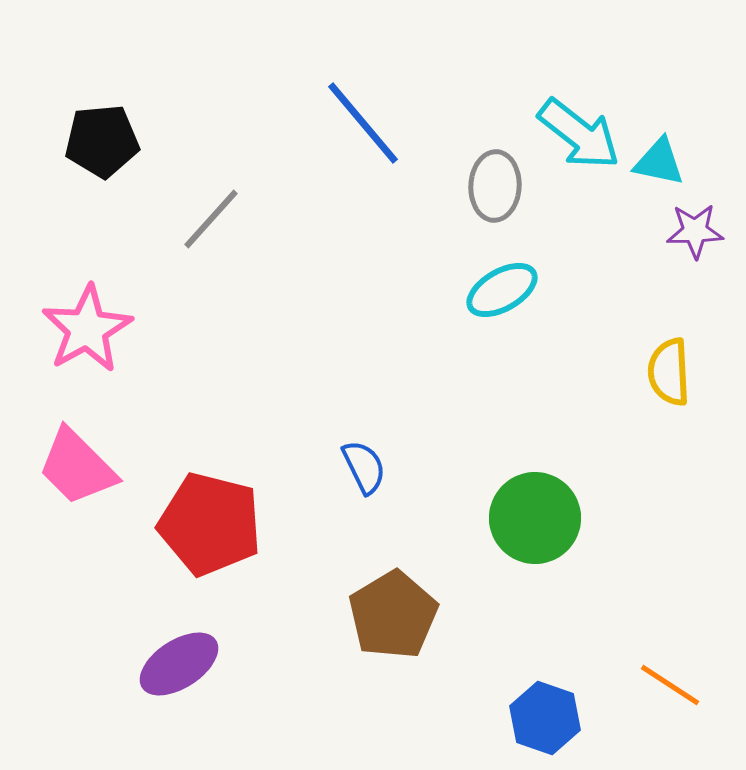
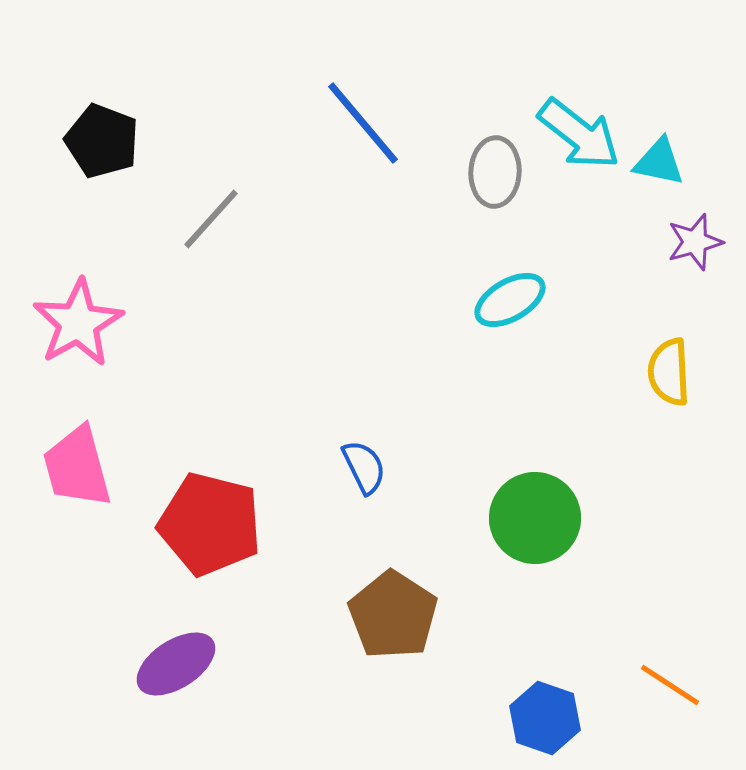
black pentagon: rotated 26 degrees clockwise
gray ellipse: moved 14 px up
purple star: moved 11 px down; rotated 14 degrees counterclockwise
cyan ellipse: moved 8 px right, 10 px down
pink star: moved 9 px left, 6 px up
pink trapezoid: rotated 30 degrees clockwise
brown pentagon: rotated 8 degrees counterclockwise
purple ellipse: moved 3 px left
